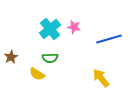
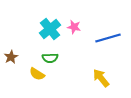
blue line: moved 1 px left, 1 px up
